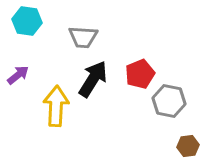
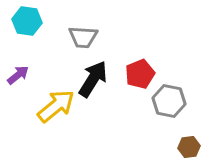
yellow arrow: rotated 48 degrees clockwise
brown hexagon: moved 1 px right, 1 px down
